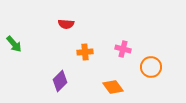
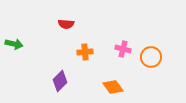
green arrow: rotated 36 degrees counterclockwise
orange circle: moved 10 px up
